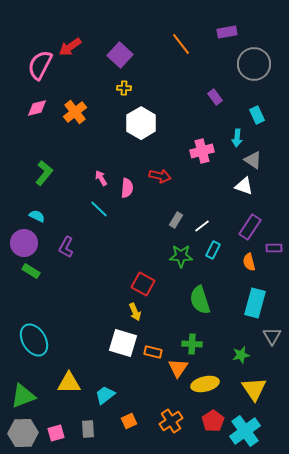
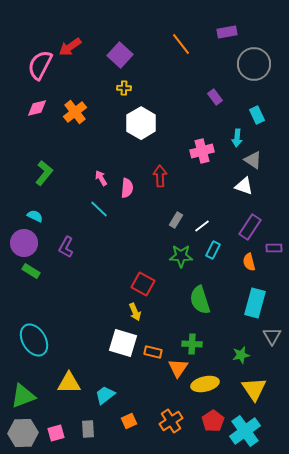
red arrow at (160, 176): rotated 105 degrees counterclockwise
cyan semicircle at (37, 216): moved 2 px left
